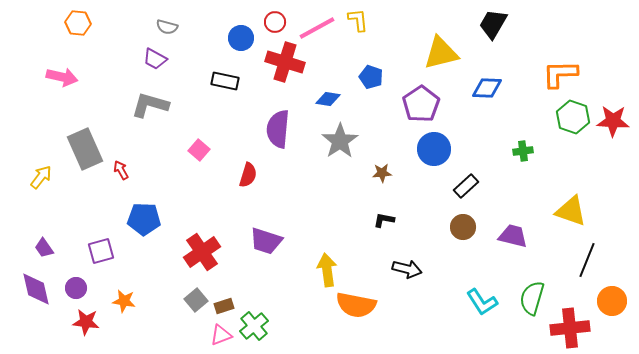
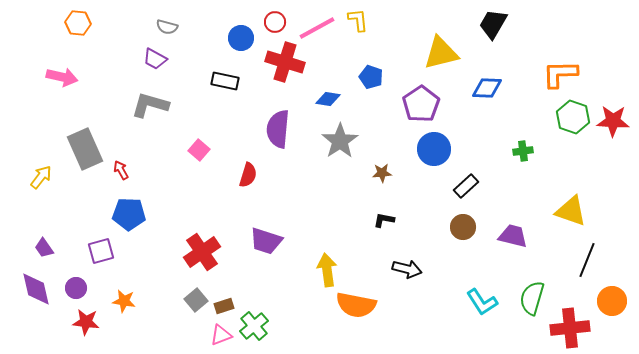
blue pentagon at (144, 219): moved 15 px left, 5 px up
